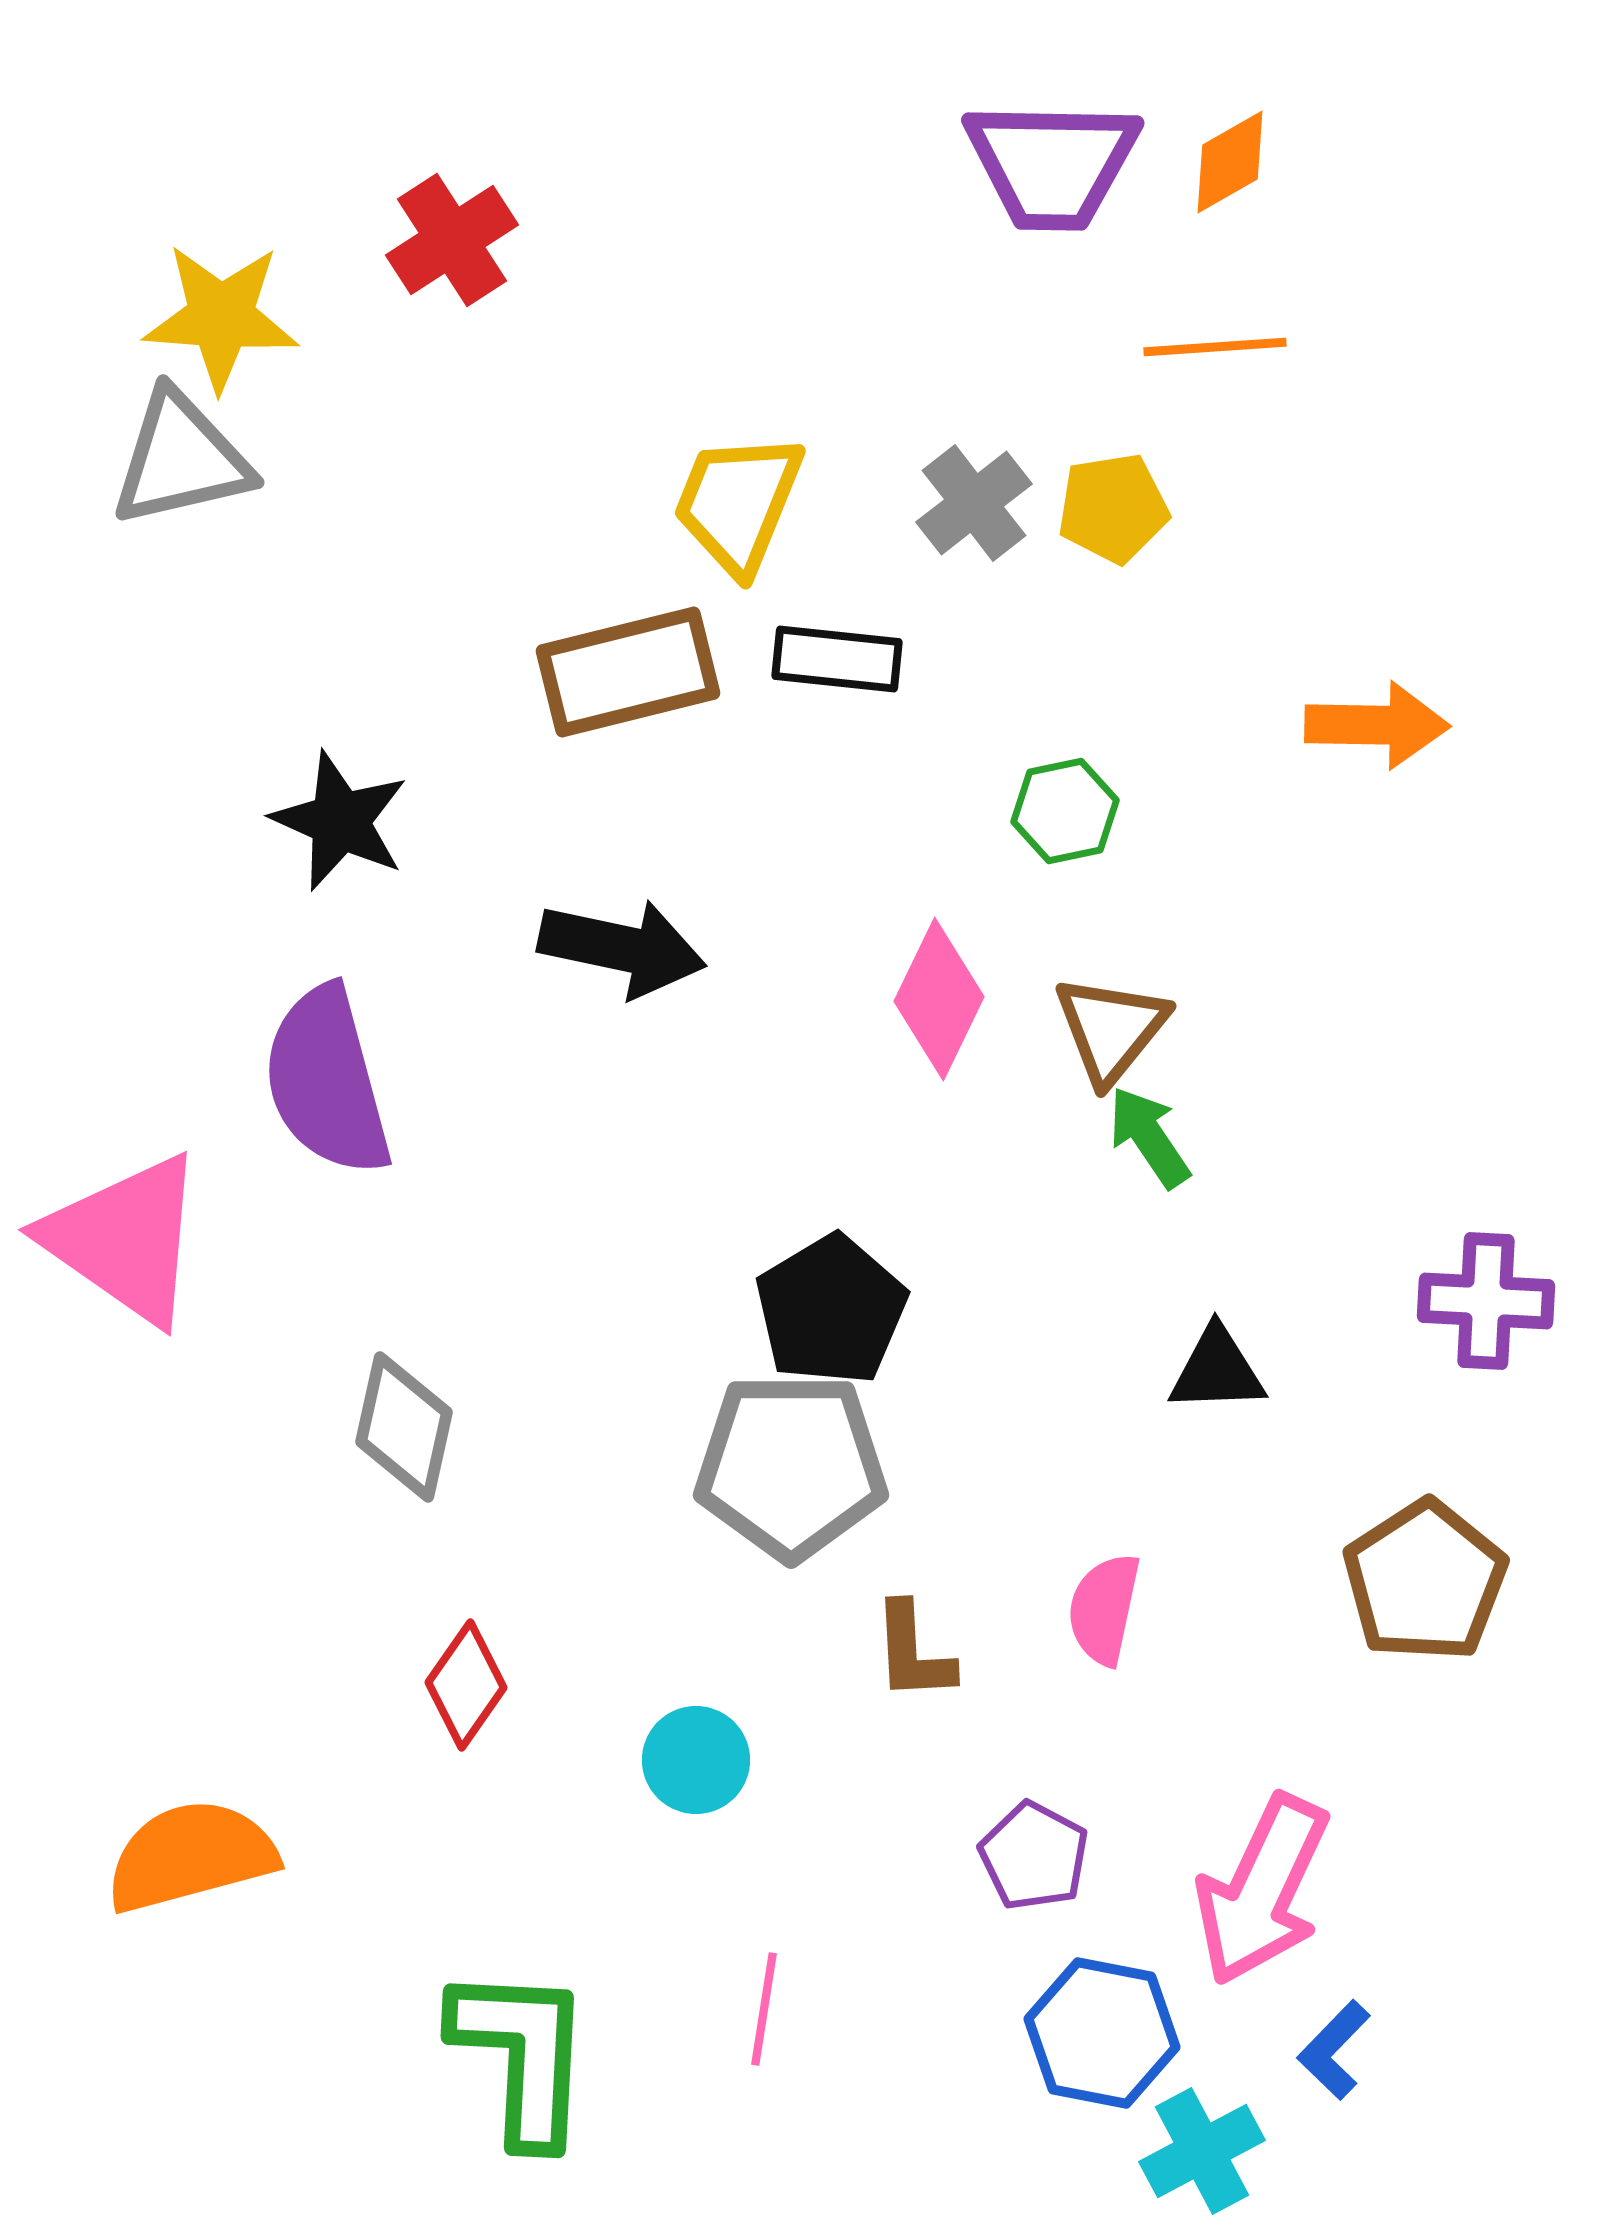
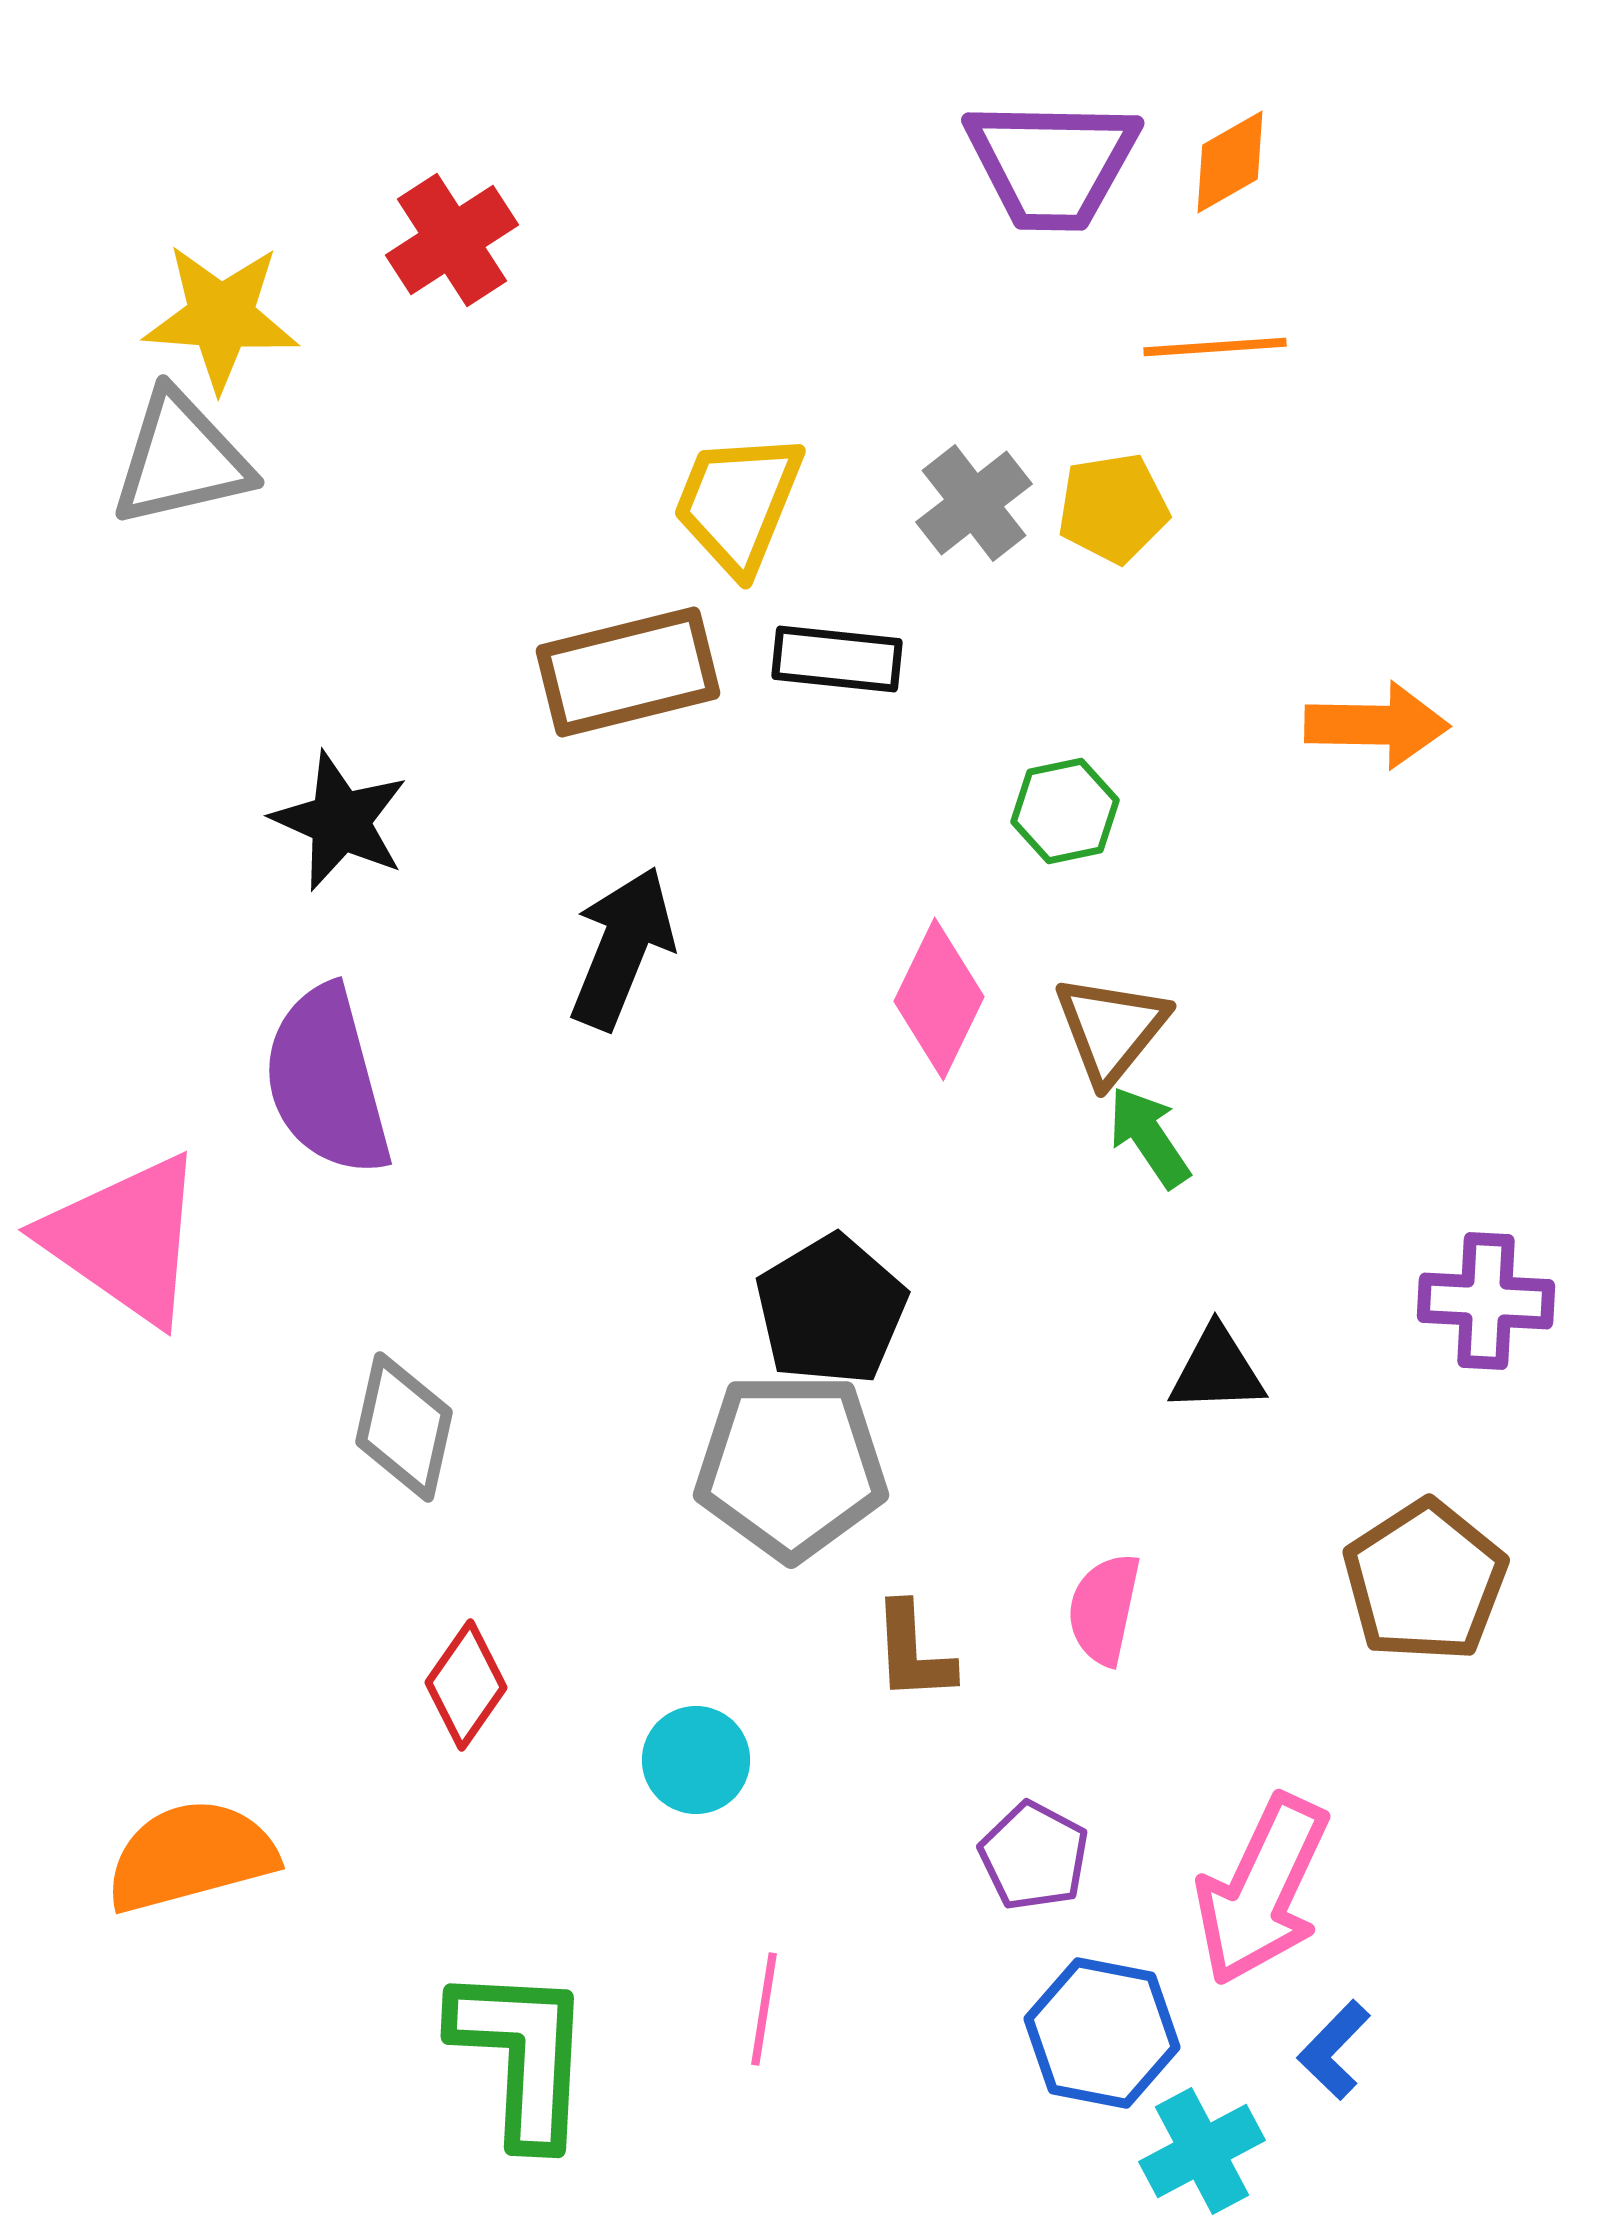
black arrow: rotated 80 degrees counterclockwise
